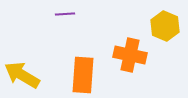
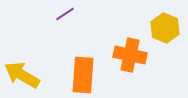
purple line: rotated 30 degrees counterclockwise
yellow hexagon: moved 2 px down
